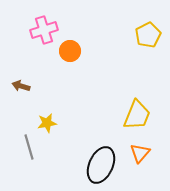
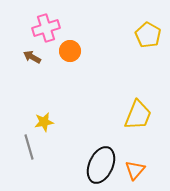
pink cross: moved 2 px right, 2 px up
yellow pentagon: rotated 15 degrees counterclockwise
brown arrow: moved 11 px right, 29 px up; rotated 12 degrees clockwise
yellow trapezoid: moved 1 px right
yellow star: moved 3 px left, 1 px up
orange triangle: moved 5 px left, 17 px down
